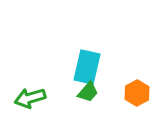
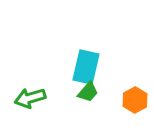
cyan rectangle: moved 1 px left
orange hexagon: moved 2 px left, 7 px down
